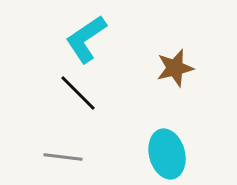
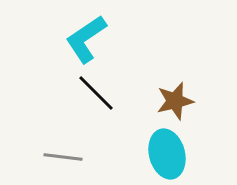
brown star: moved 33 px down
black line: moved 18 px right
